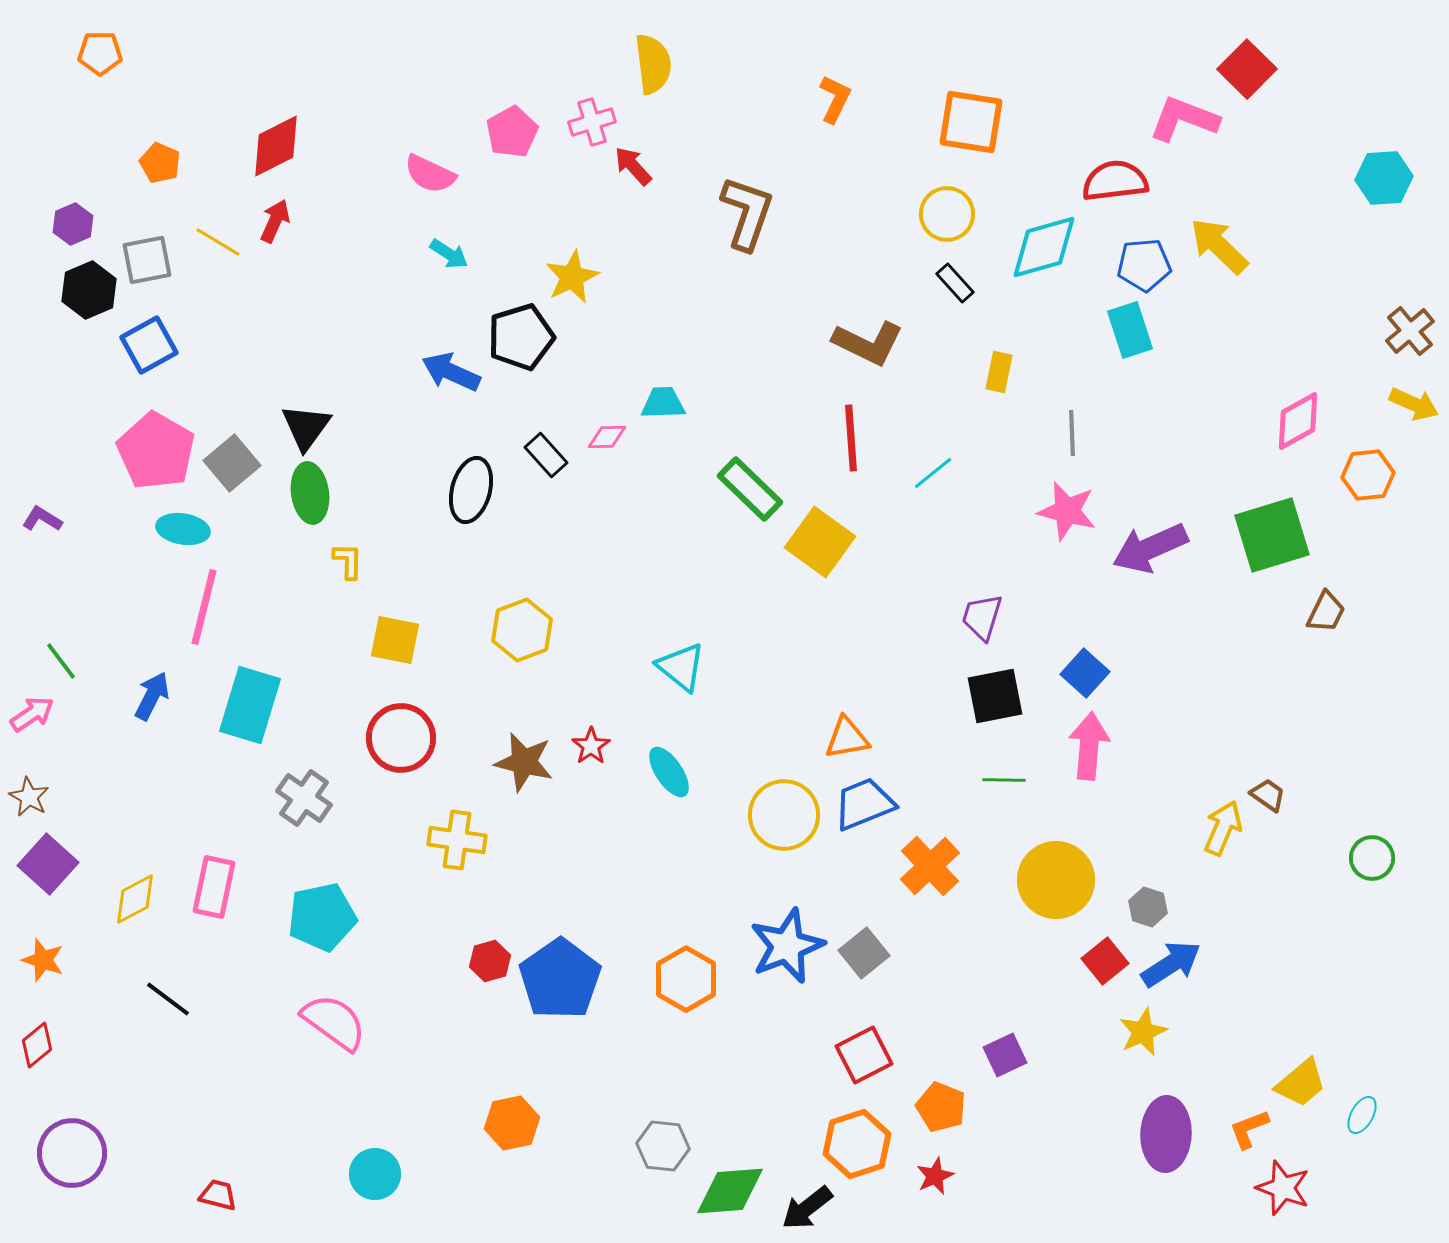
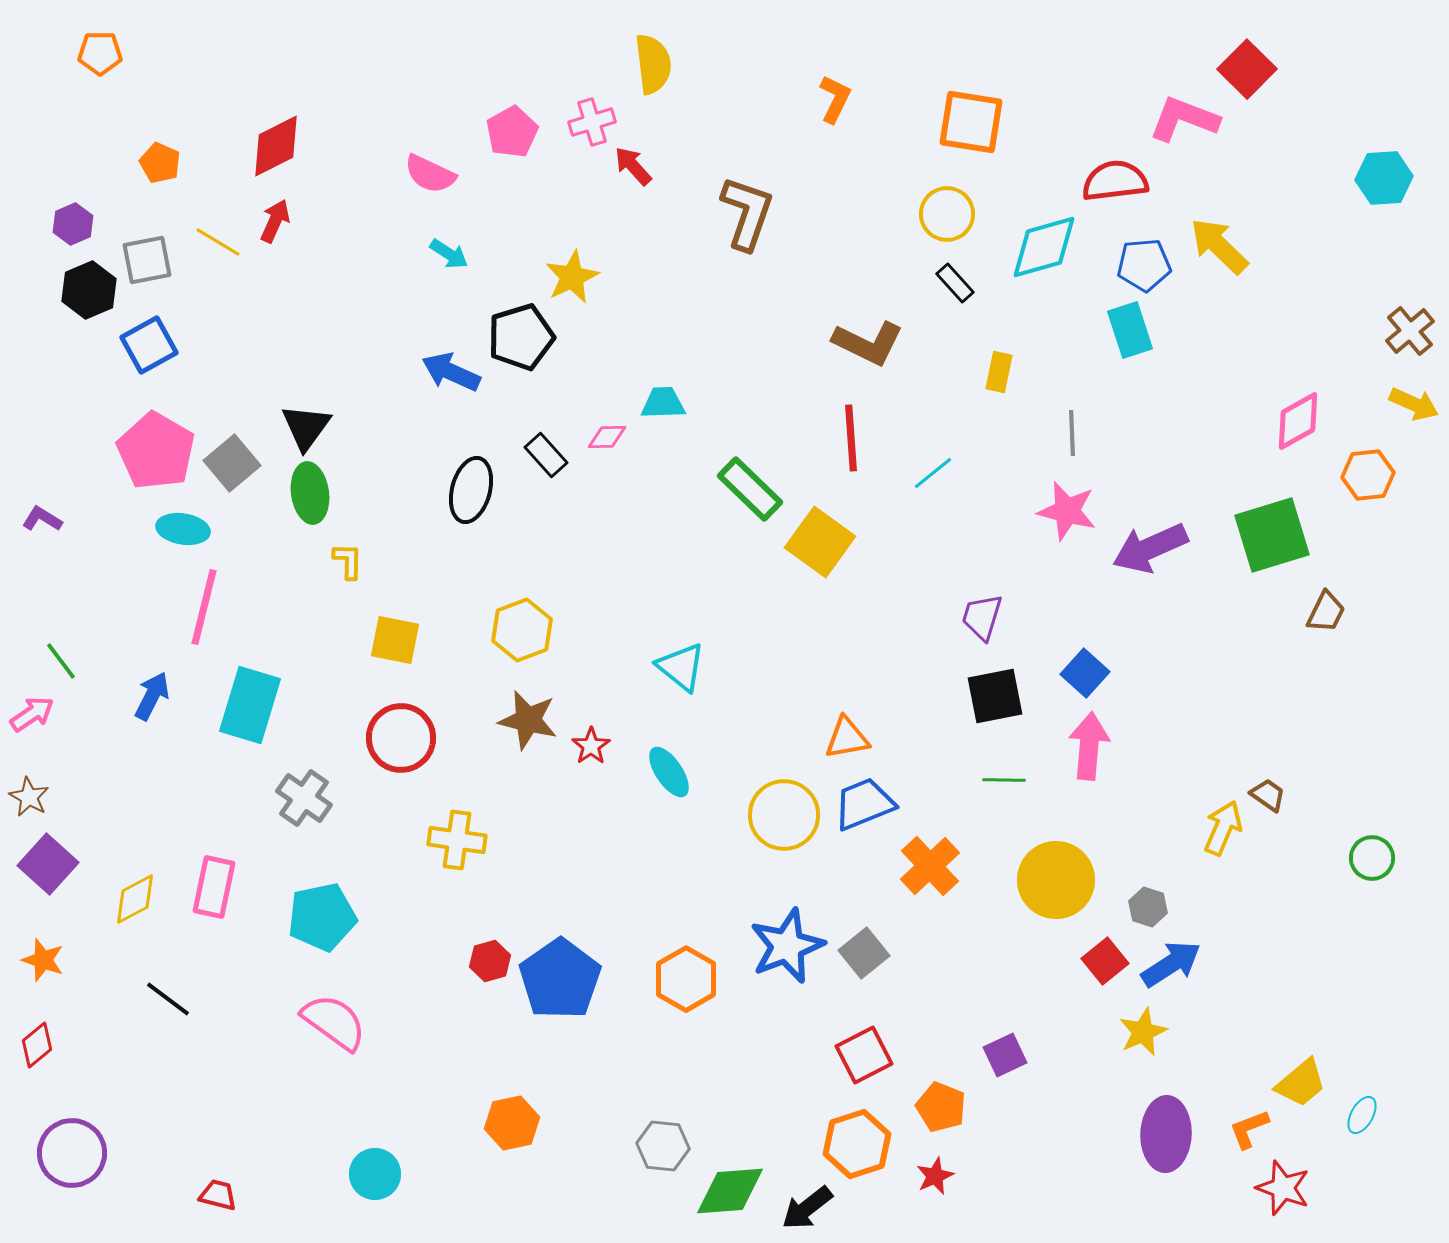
brown star at (524, 762): moved 4 px right, 42 px up
